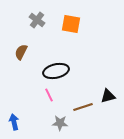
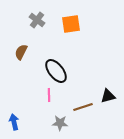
orange square: rotated 18 degrees counterclockwise
black ellipse: rotated 65 degrees clockwise
pink line: rotated 24 degrees clockwise
